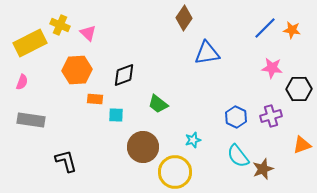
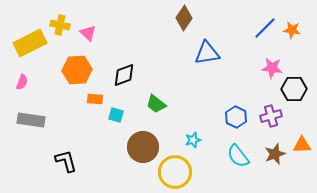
yellow cross: rotated 12 degrees counterclockwise
black hexagon: moved 5 px left
green trapezoid: moved 2 px left
cyan square: rotated 14 degrees clockwise
orange triangle: rotated 18 degrees clockwise
brown star: moved 12 px right, 15 px up
